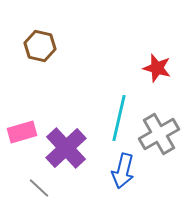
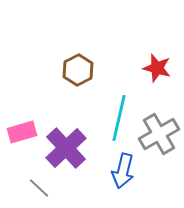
brown hexagon: moved 38 px right, 24 px down; rotated 20 degrees clockwise
